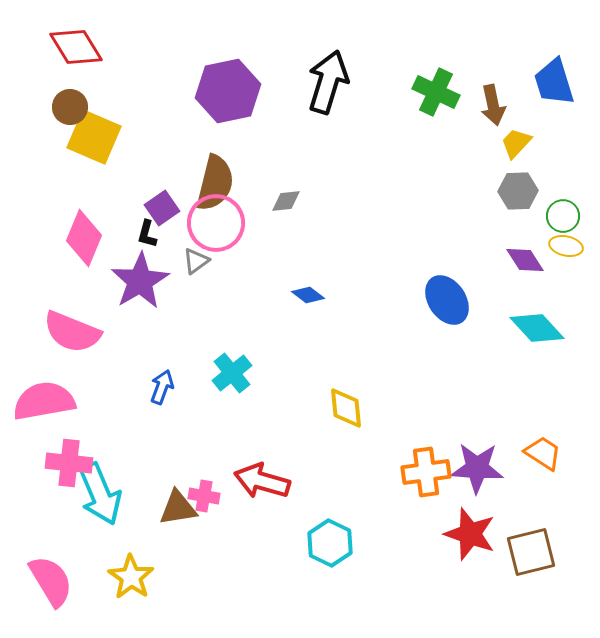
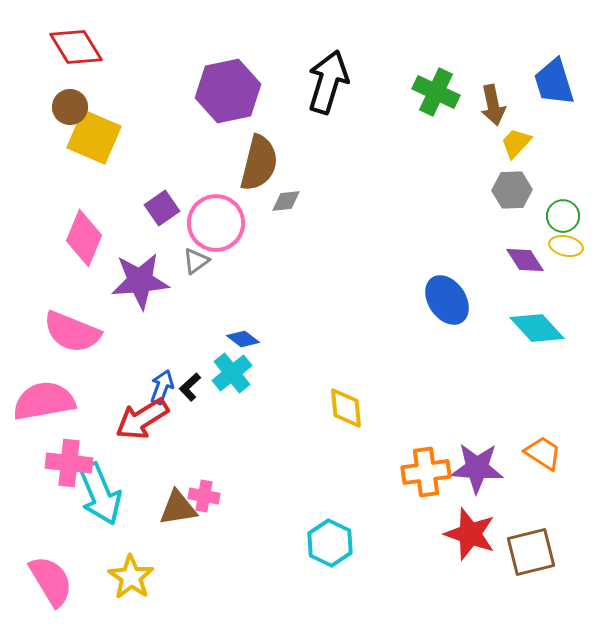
brown semicircle at (215, 183): moved 44 px right, 20 px up
gray hexagon at (518, 191): moved 6 px left, 1 px up
black L-shape at (147, 234): moved 43 px right, 153 px down; rotated 32 degrees clockwise
purple star at (140, 281): rotated 26 degrees clockwise
blue diamond at (308, 295): moved 65 px left, 44 px down
red arrow at (262, 481): moved 120 px left, 62 px up; rotated 48 degrees counterclockwise
